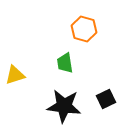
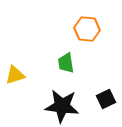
orange hexagon: moved 3 px right; rotated 10 degrees counterclockwise
green trapezoid: moved 1 px right
black star: moved 2 px left
